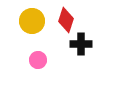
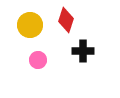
yellow circle: moved 2 px left, 4 px down
black cross: moved 2 px right, 7 px down
